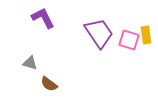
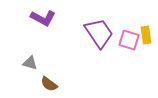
purple L-shape: rotated 145 degrees clockwise
